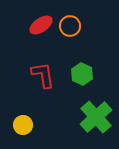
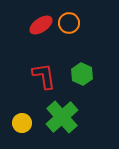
orange circle: moved 1 px left, 3 px up
red L-shape: moved 1 px right, 1 px down
green cross: moved 34 px left
yellow circle: moved 1 px left, 2 px up
